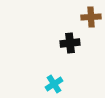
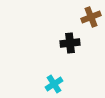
brown cross: rotated 18 degrees counterclockwise
